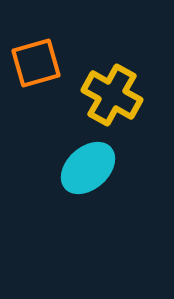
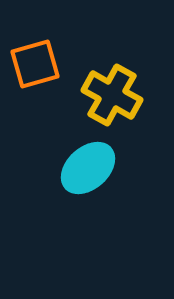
orange square: moved 1 px left, 1 px down
